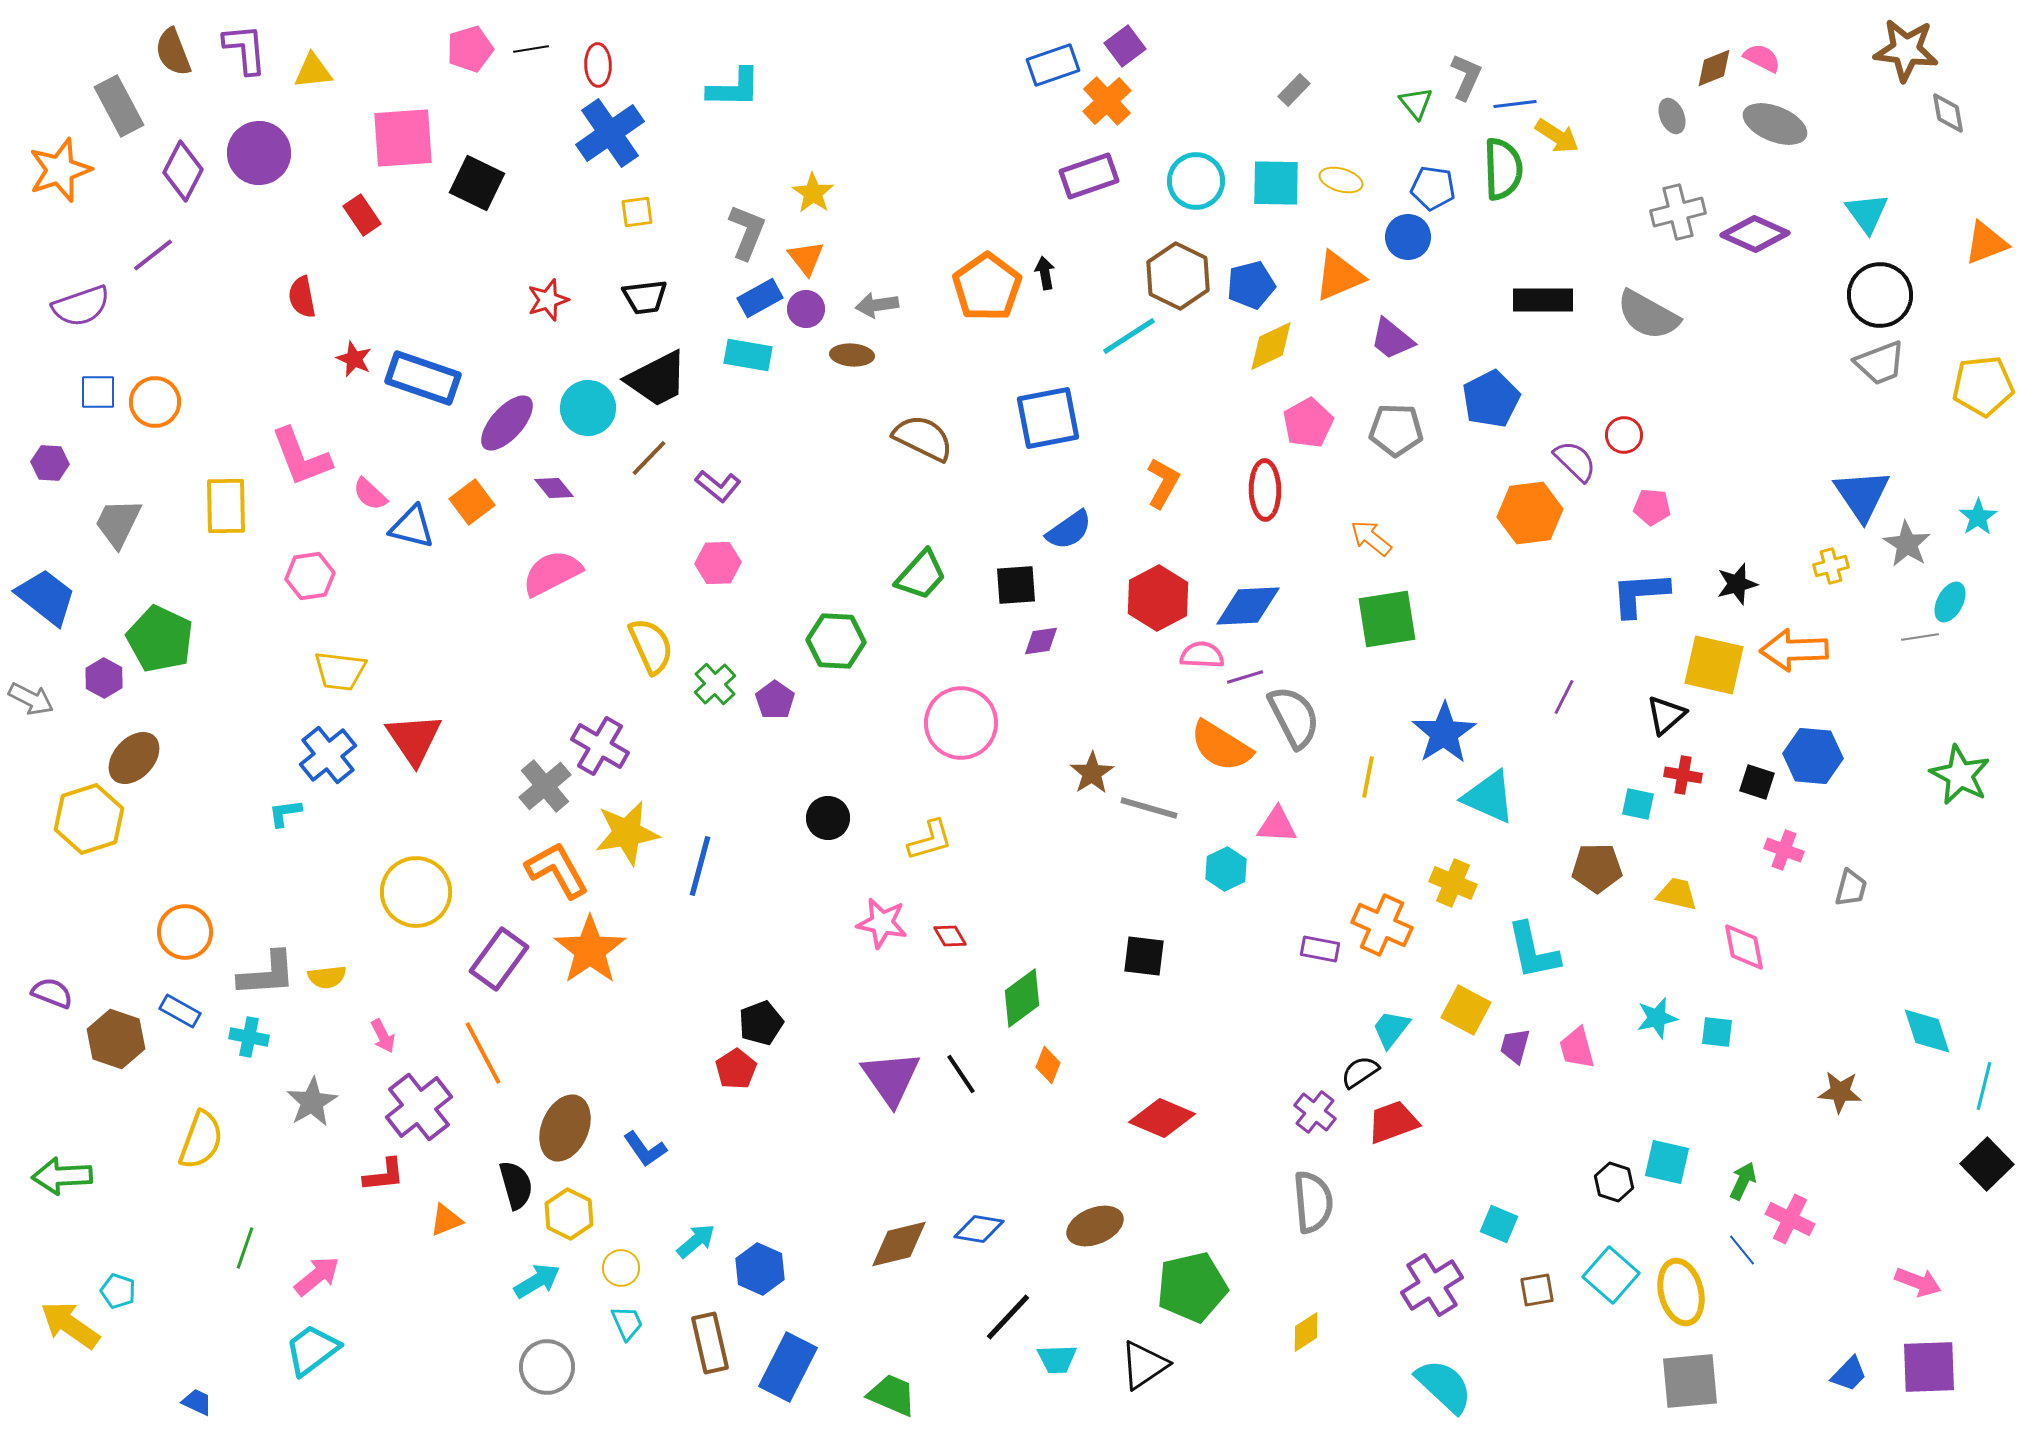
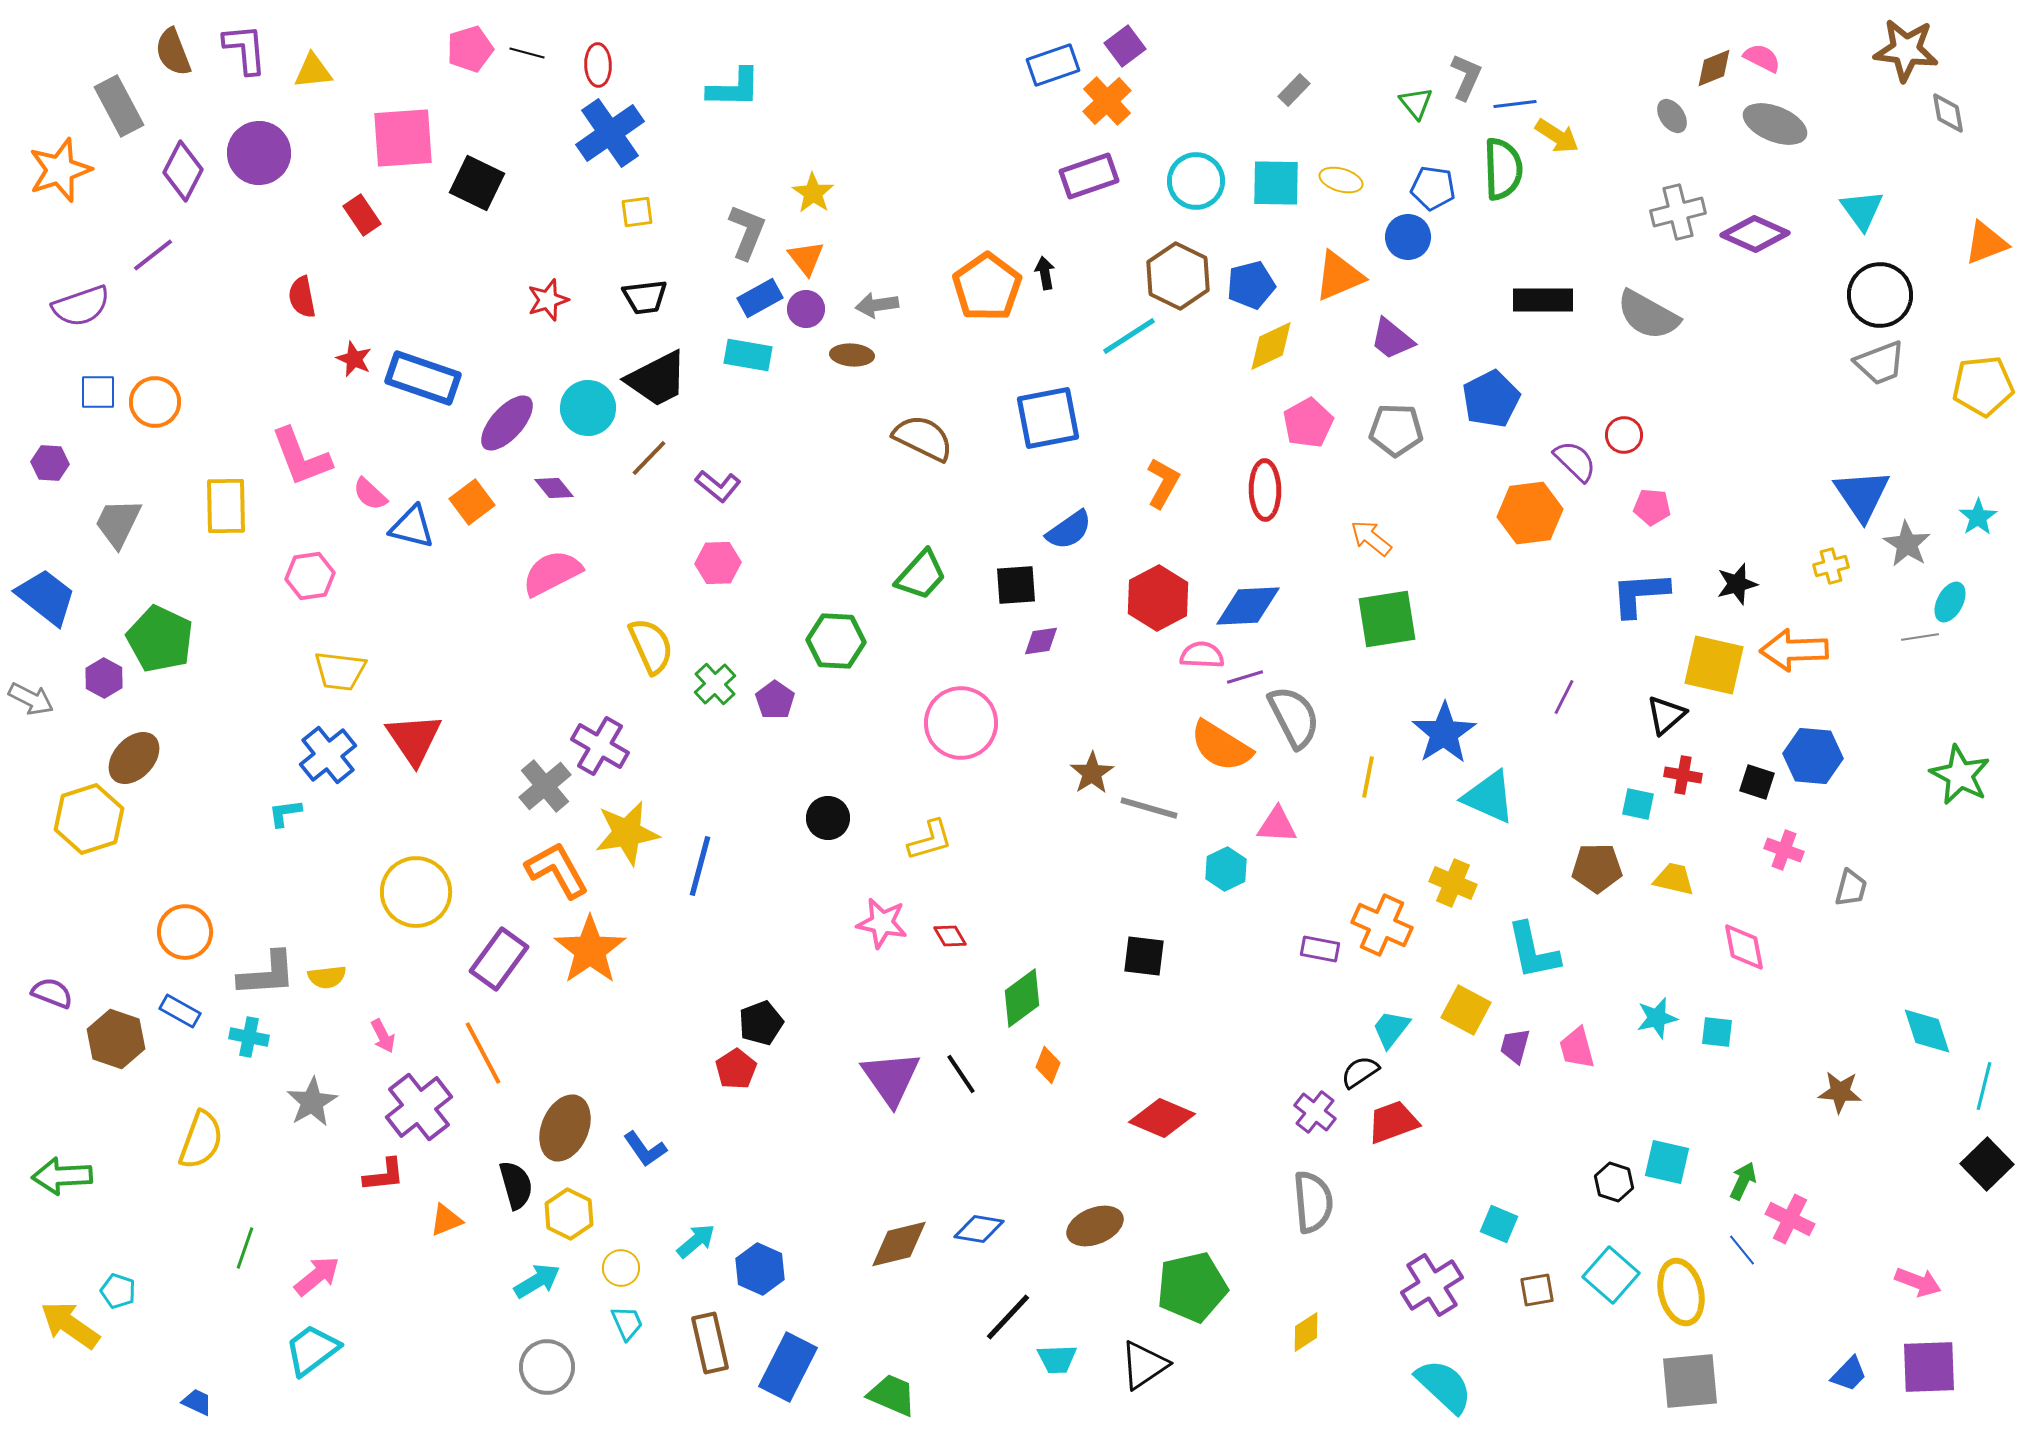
black line at (531, 49): moved 4 px left, 4 px down; rotated 24 degrees clockwise
gray ellipse at (1672, 116): rotated 12 degrees counterclockwise
cyan triangle at (1867, 213): moved 5 px left, 3 px up
yellow trapezoid at (1677, 894): moved 3 px left, 15 px up
